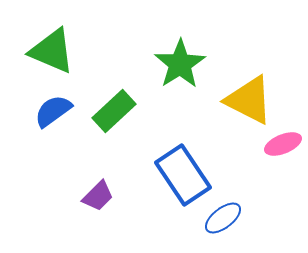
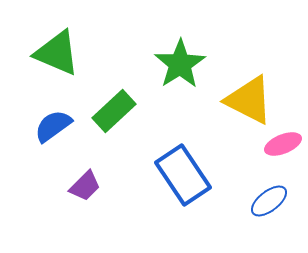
green triangle: moved 5 px right, 2 px down
blue semicircle: moved 15 px down
purple trapezoid: moved 13 px left, 10 px up
blue ellipse: moved 46 px right, 17 px up
